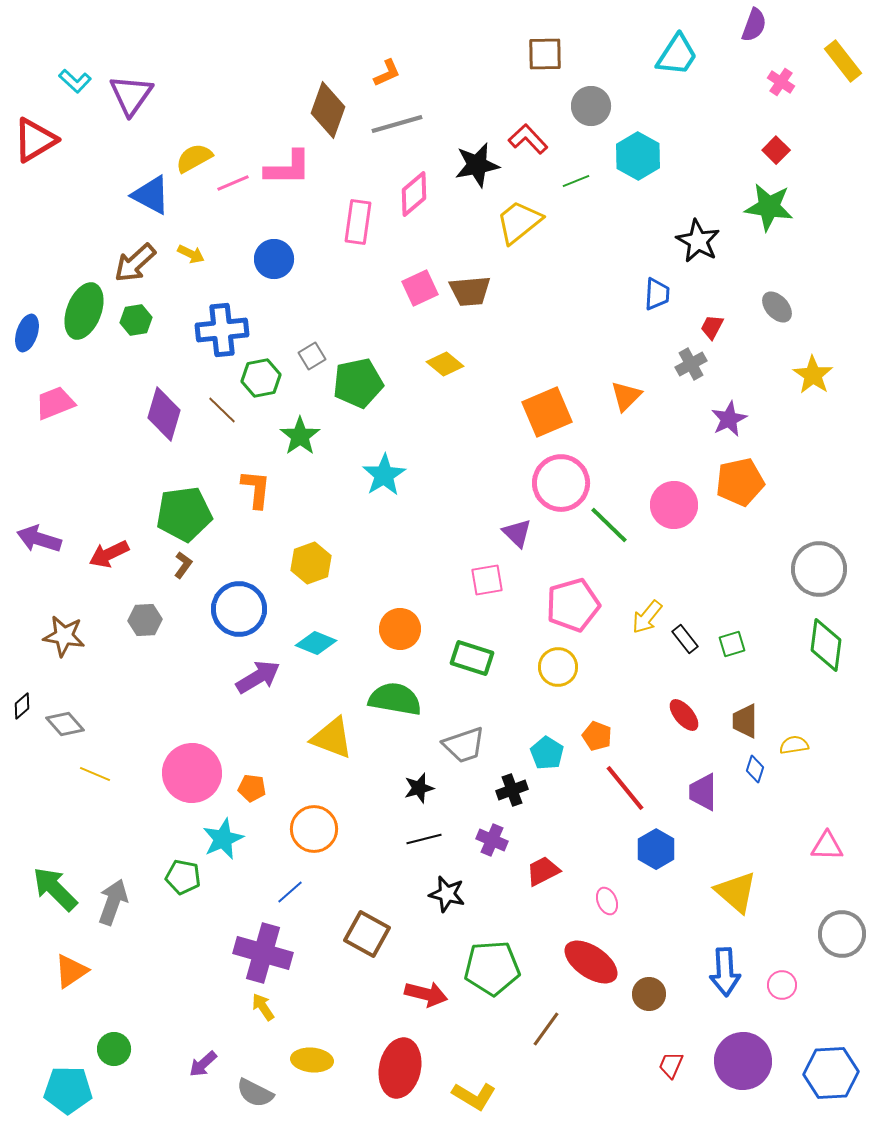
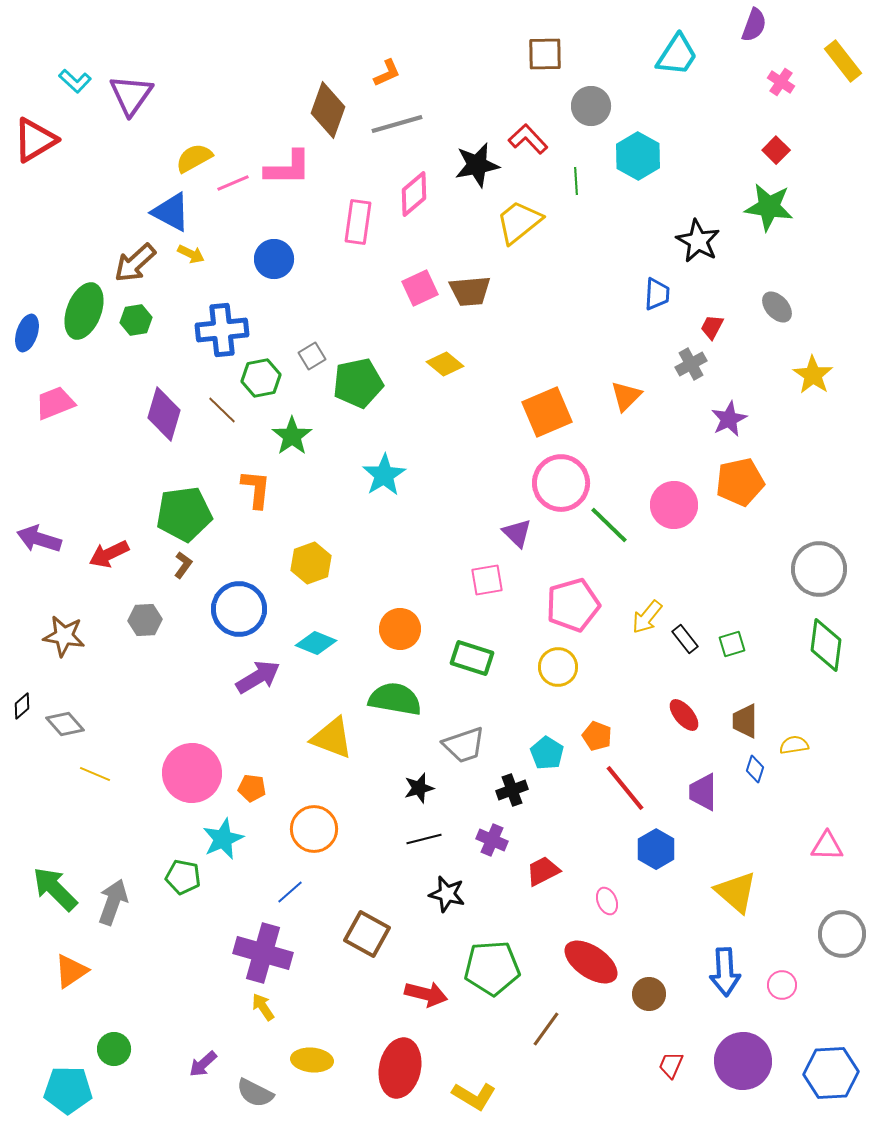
green line at (576, 181): rotated 72 degrees counterclockwise
blue triangle at (151, 195): moved 20 px right, 17 px down
green star at (300, 436): moved 8 px left
